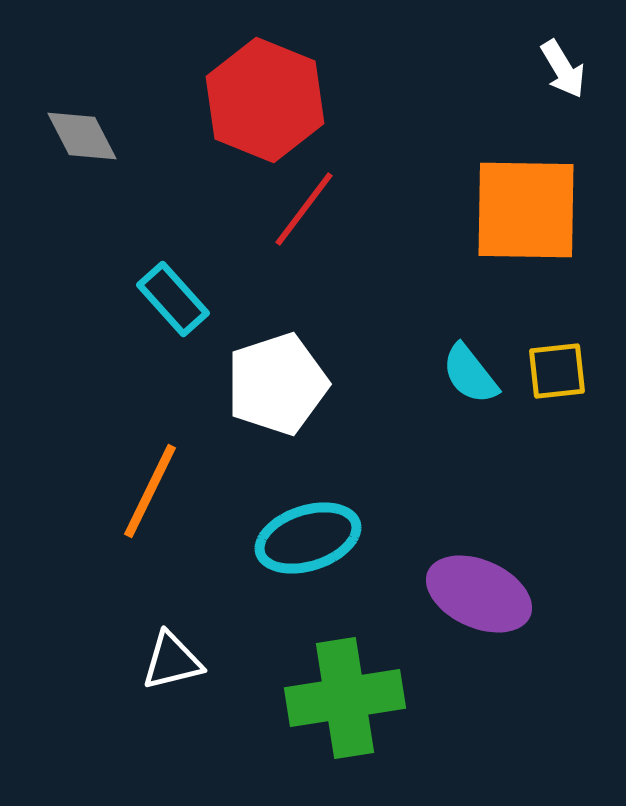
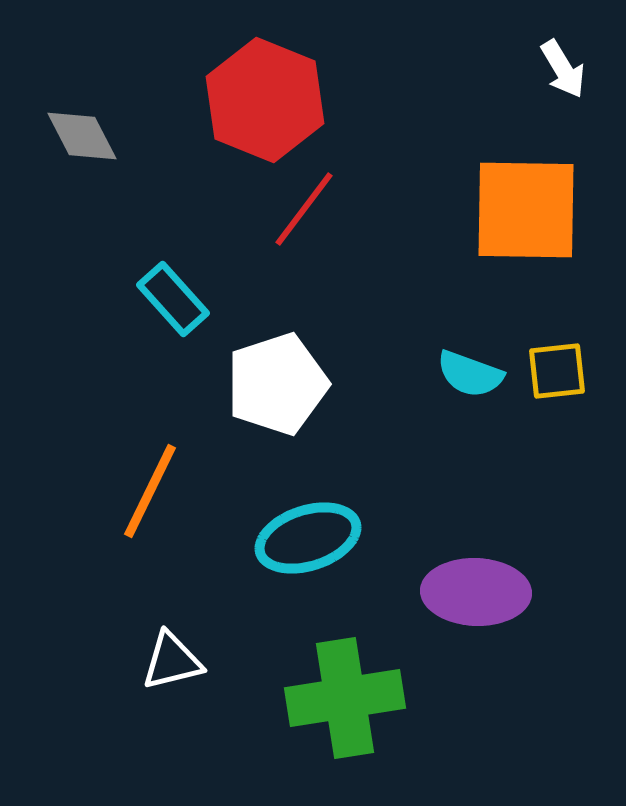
cyan semicircle: rotated 32 degrees counterclockwise
purple ellipse: moved 3 px left, 2 px up; rotated 22 degrees counterclockwise
